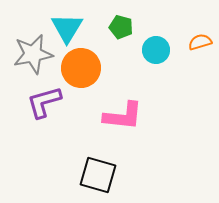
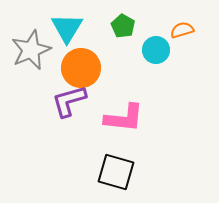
green pentagon: moved 2 px right, 1 px up; rotated 15 degrees clockwise
orange semicircle: moved 18 px left, 12 px up
gray star: moved 2 px left, 4 px up; rotated 12 degrees counterclockwise
purple L-shape: moved 25 px right, 1 px up
pink L-shape: moved 1 px right, 2 px down
black square: moved 18 px right, 3 px up
